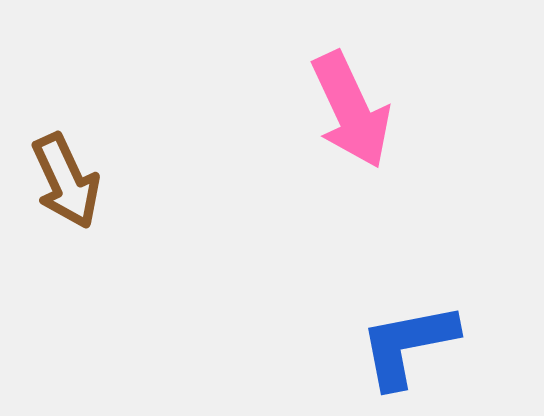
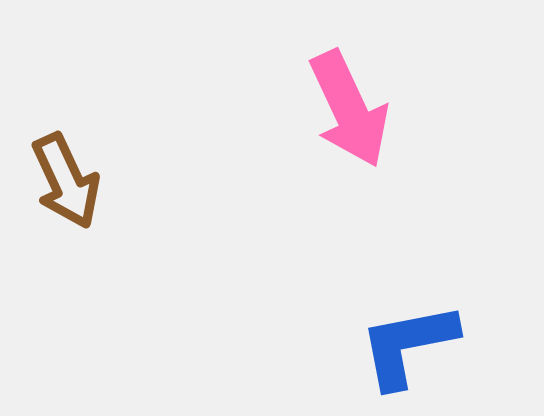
pink arrow: moved 2 px left, 1 px up
